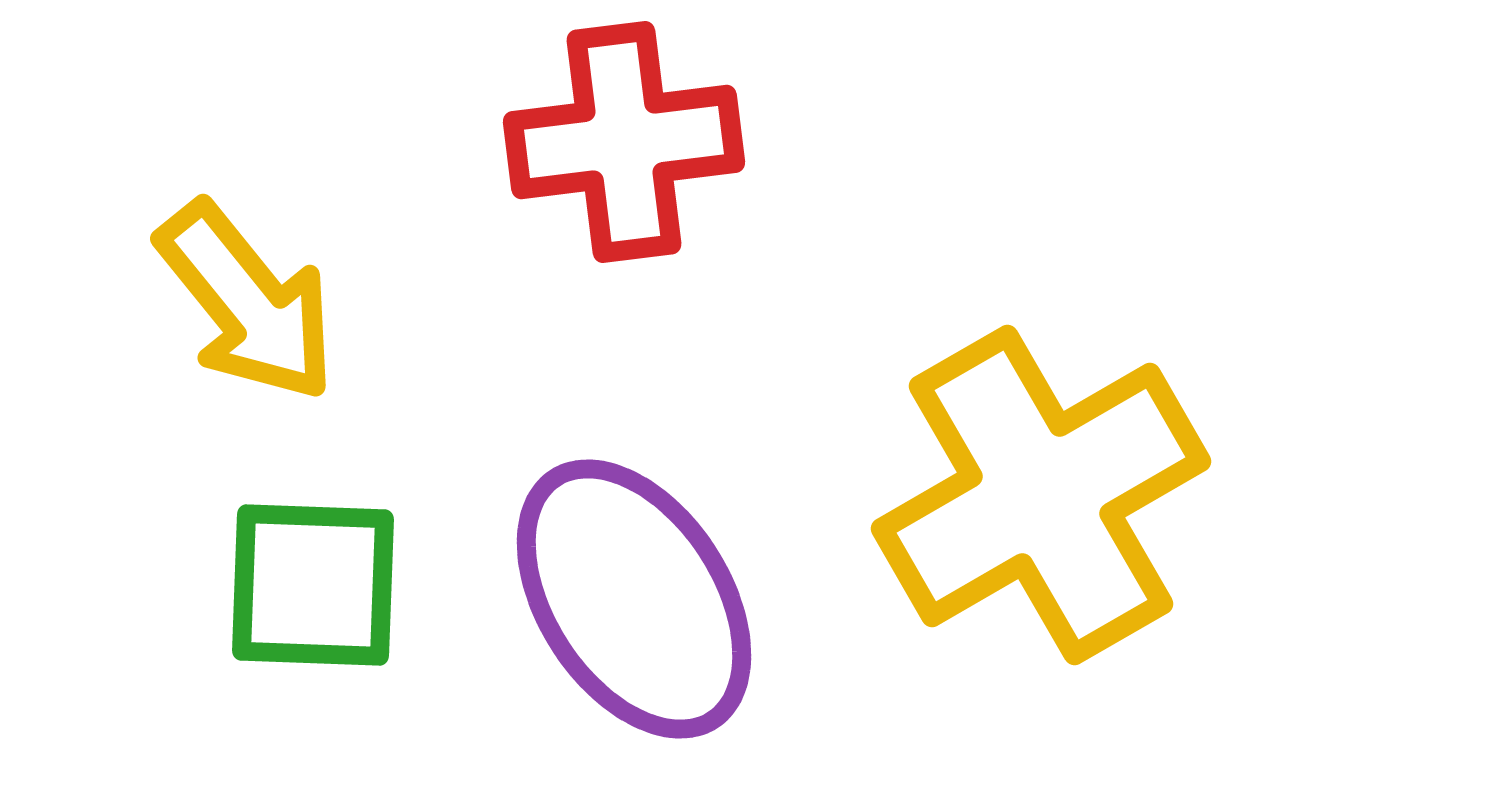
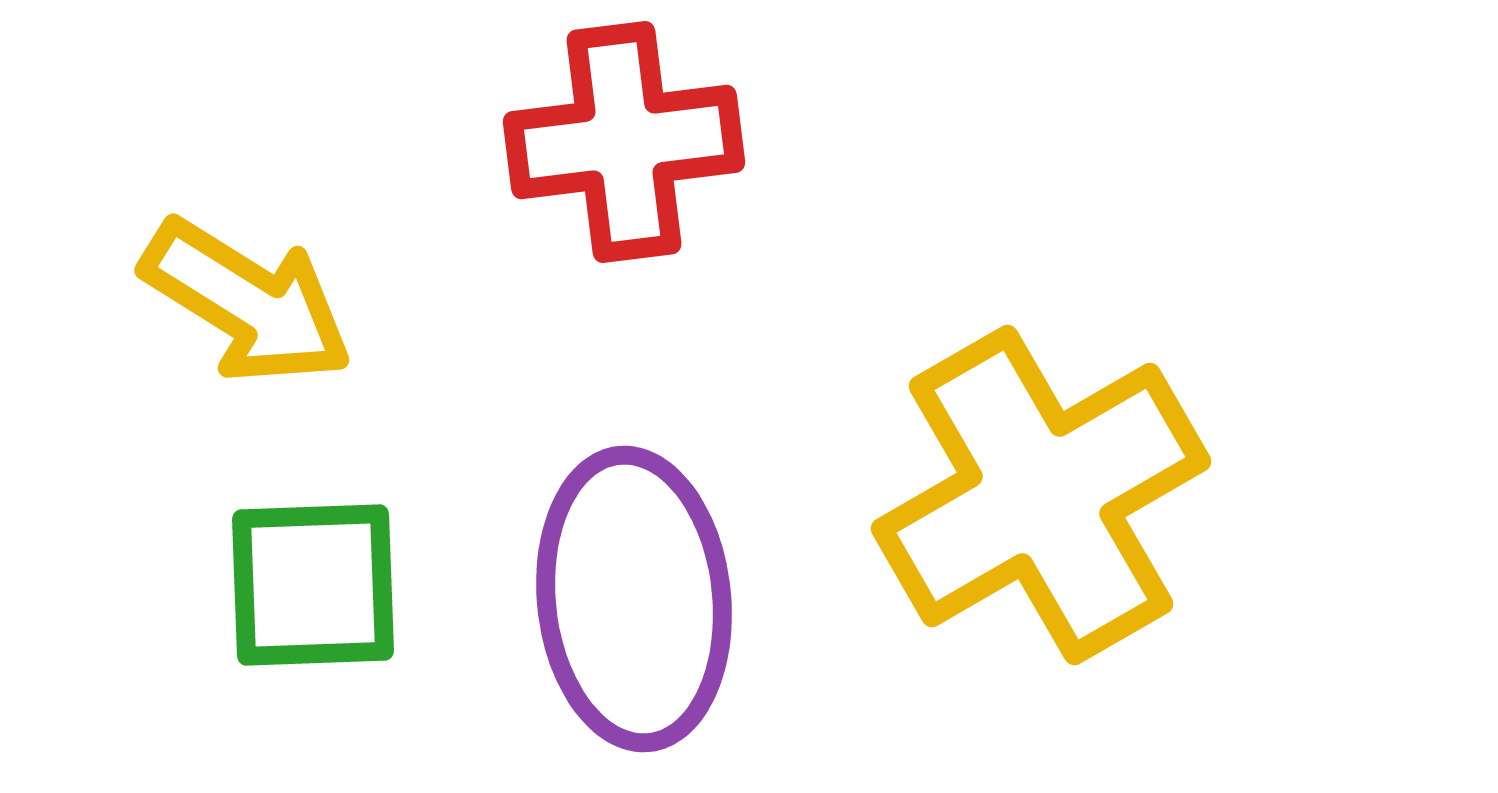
yellow arrow: rotated 19 degrees counterclockwise
green square: rotated 4 degrees counterclockwise
purple ellipse: rotated 27 degrees clockwise
